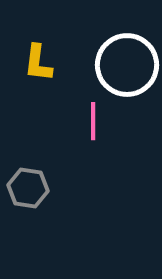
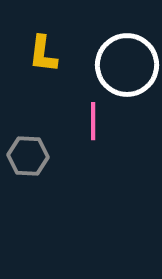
yellow L-shape: moved 5 px right, 9 px up
gray hexagon: moved 32 px up; rotated 6 degrees counterclockwise
